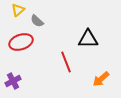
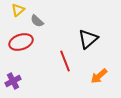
black triangle: rotated 40 degrees counterclockwise
red line: moved 1 px left, 1 px up
orange arrow: moved 2 px left, 3 px up
